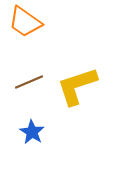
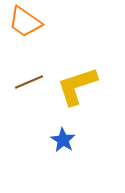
blue star: moved 31 px right, 8 px down
